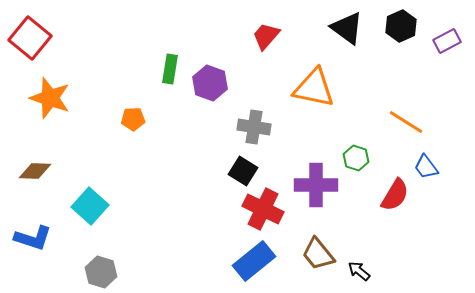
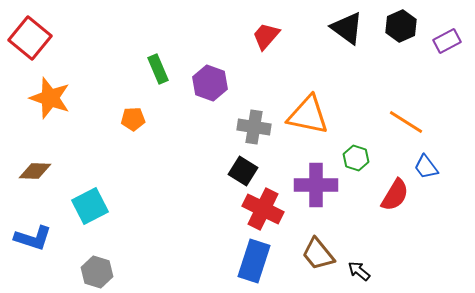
green rectangle: moved 12 px left; rotated 32 degrees counterclockwise
orange triangle: moved 6 px left, 27 px down
cyan square: rotated 21 degrees clockwise
blue rectangle: rotated 33 degrees counterclockwise
gray hexagon: moved 4 px left
